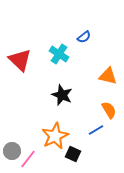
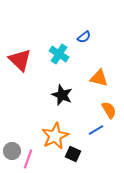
orange triangle: moved 9 px left, 2 px down
pink line: rotated 18 degrees counterclockwise
